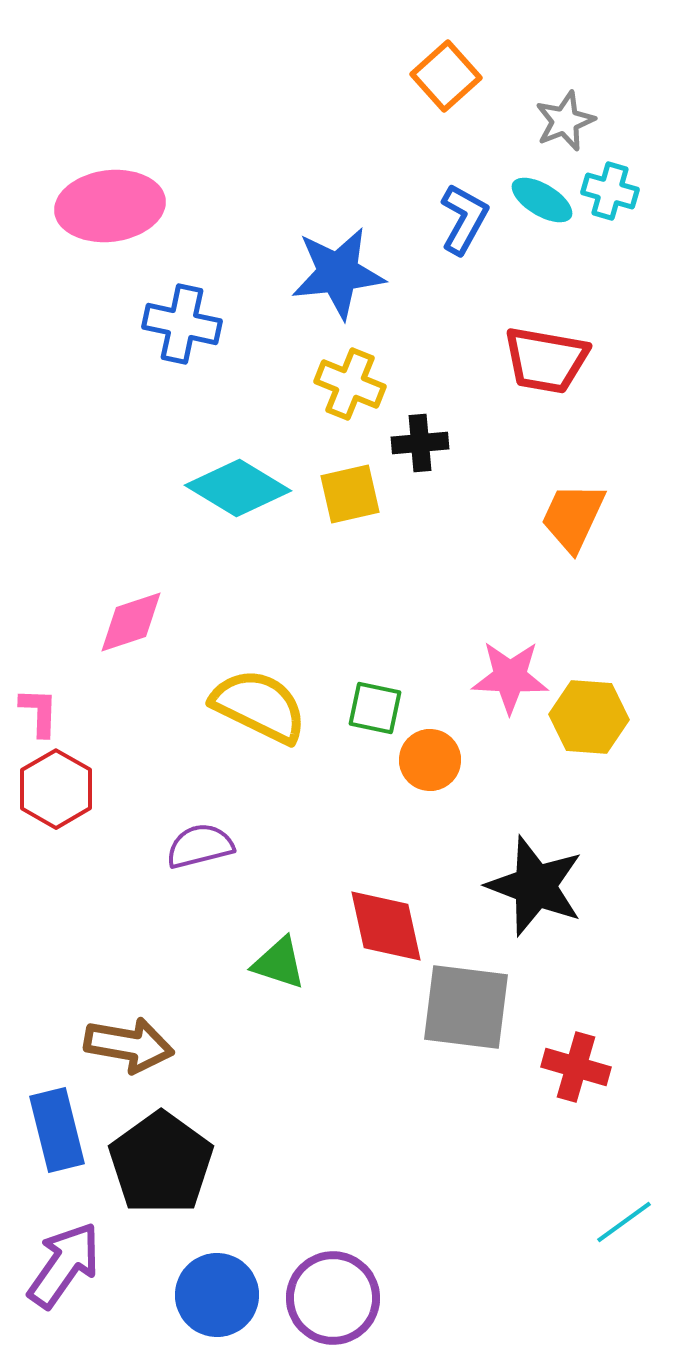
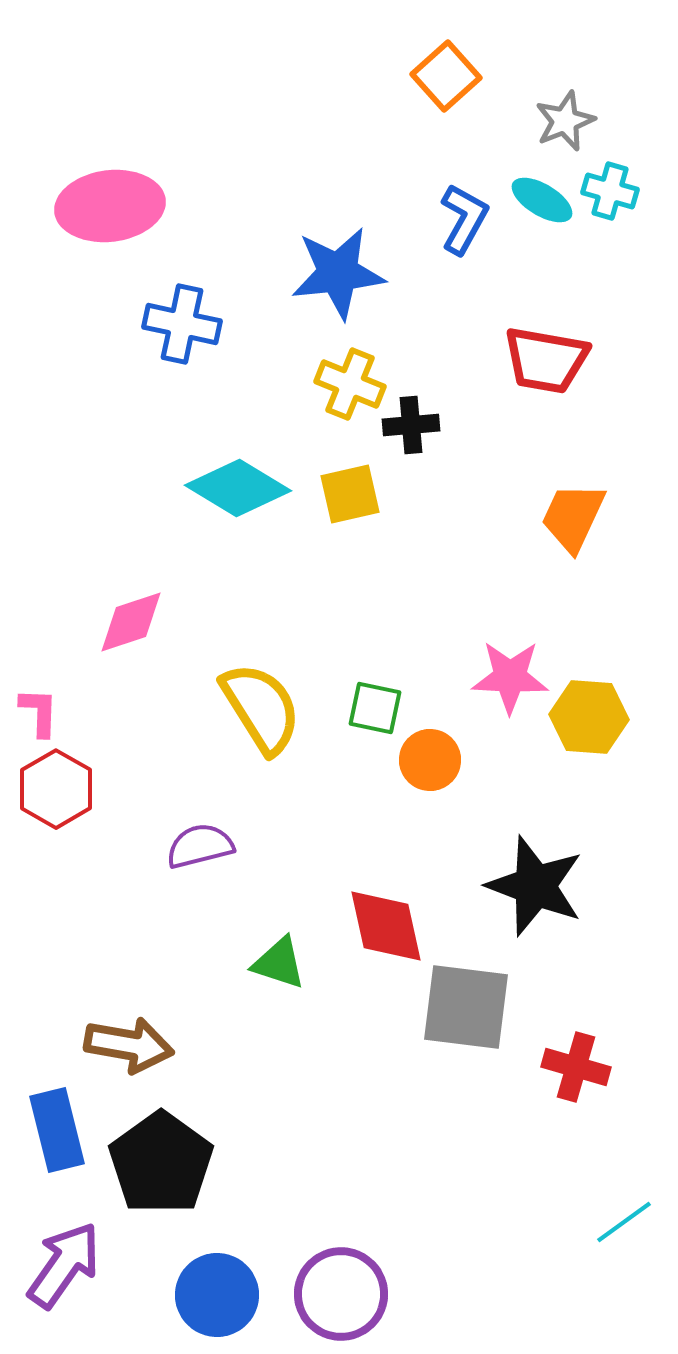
black cross: moved 9 px left, 18 px up
yellow semicircle: moved 2 px right, 2 px down; rotated 32 degrees clockwise
purple circle: moved 8 px right, 4 px up
